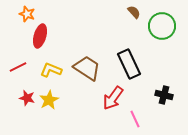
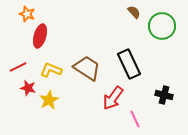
red star: moved 1 px right, 10 px up
